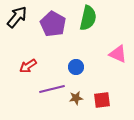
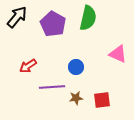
purple line: moved 2 px up; rotated 10 degrees clockwise
